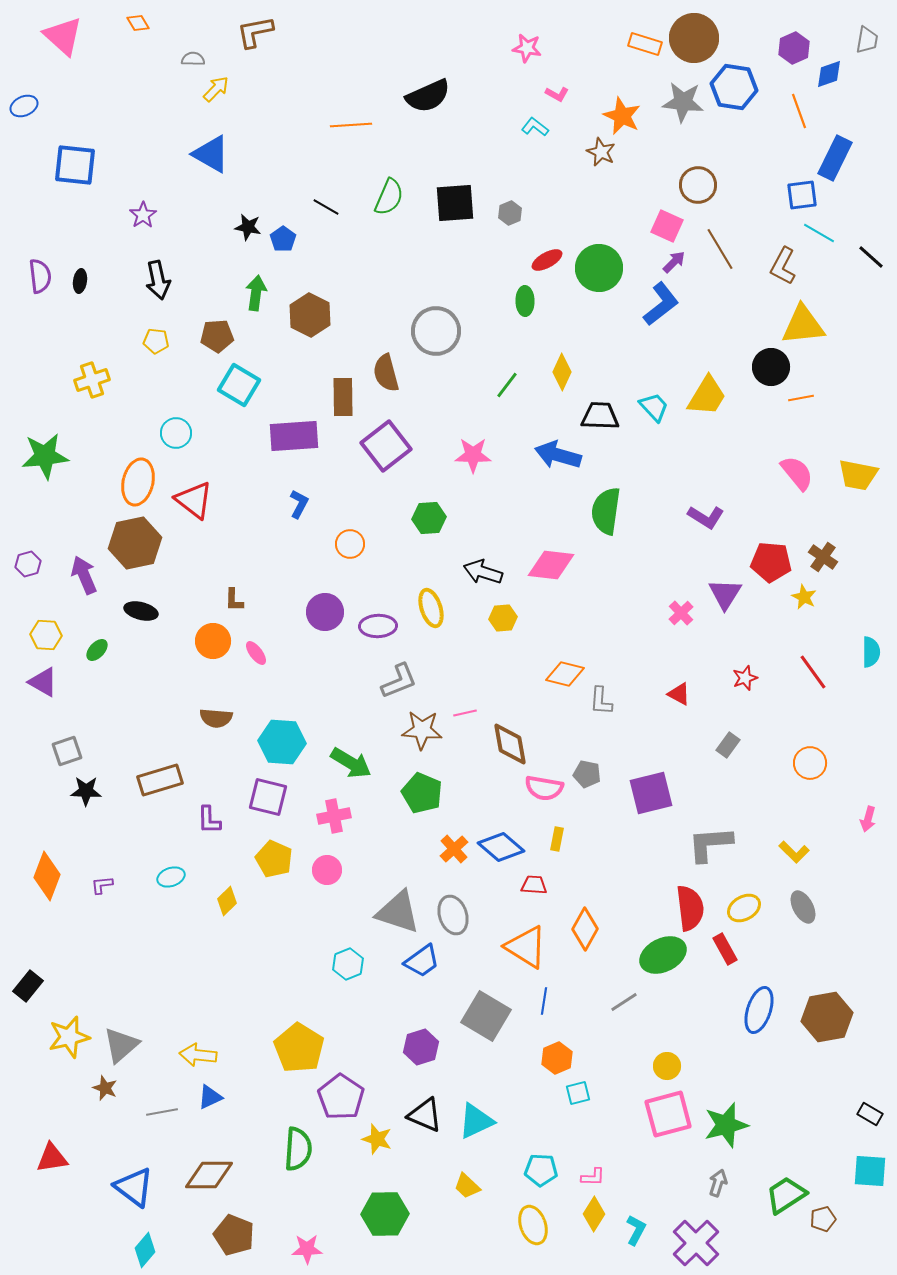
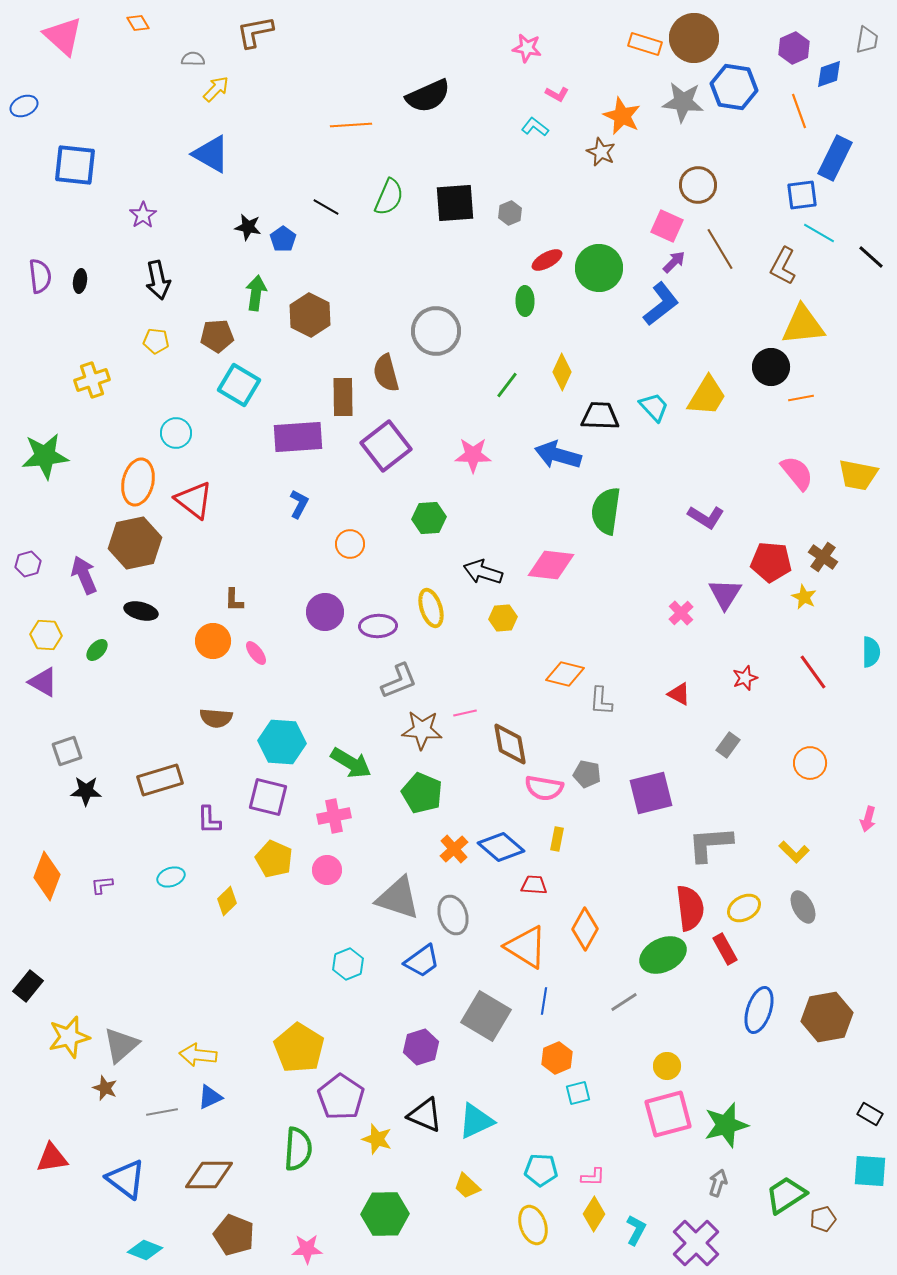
purple rectangle at (294, 436): moved 4 px right, 1 px down
gray triangle at (398, 912): moved 14 px up
blue triangle at (134, 1187): moved 8 px left, 8 px up
cyan diamond at (145, 1250): rotated 72 degrees clockwise
